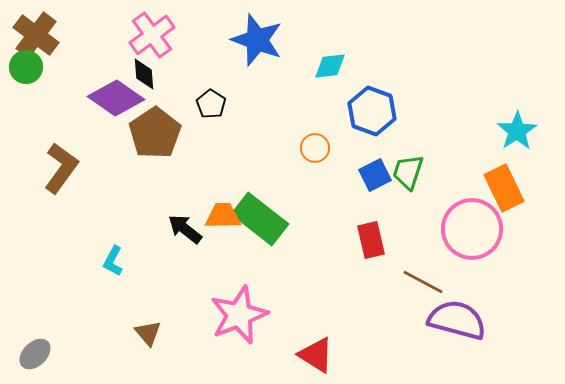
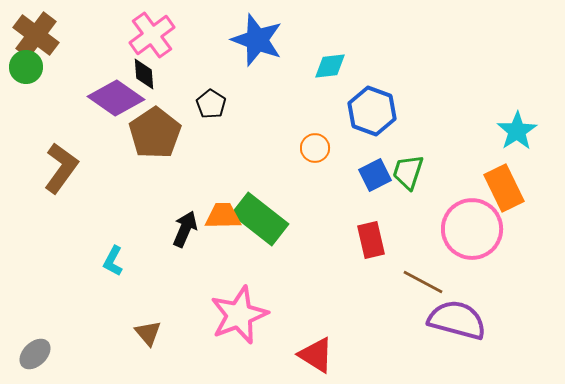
black arrow: rotated 75 degrees clockwise
